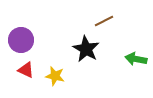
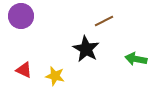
purple circle: moved 24 px up
red triangle: moved 2 px left
